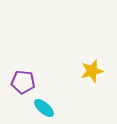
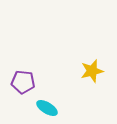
cyan ellipse: moved 3 px right; rotated 10 degrees counterclockwise
